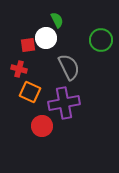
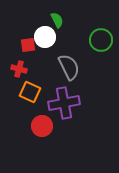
white circle: moved 1 px left, 1 px up
